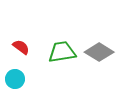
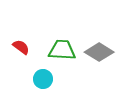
green trapezoid: moved 2 px up; rotated 12 degrees clockwise
cyan circle: moved 28 px right
